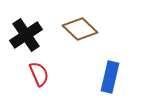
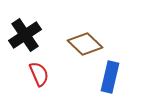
brown diamond: moved 5 px right, 15 px down
black cross: moved 1 px left
